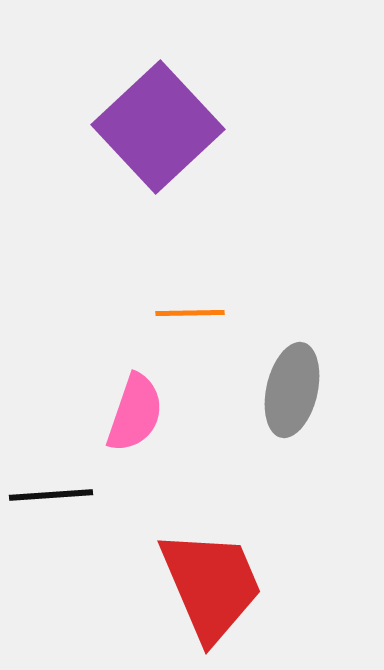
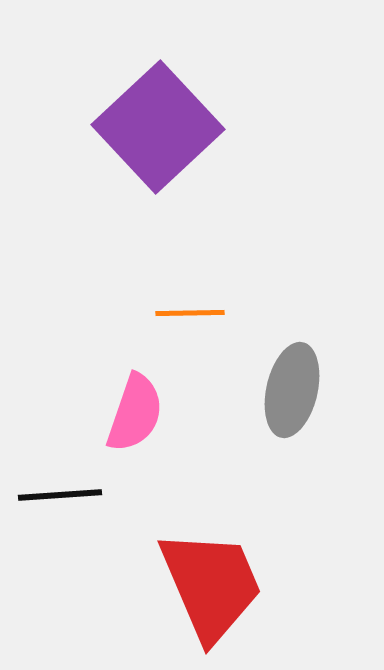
black line: moved 9 px right
